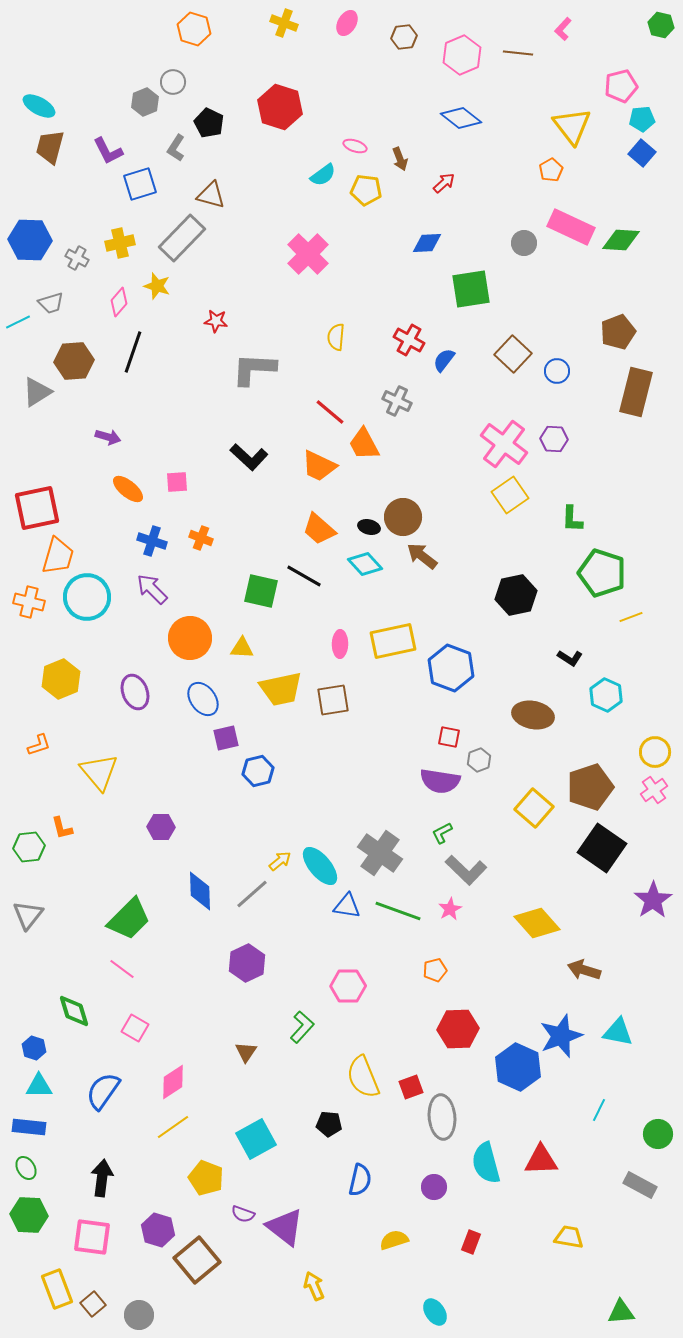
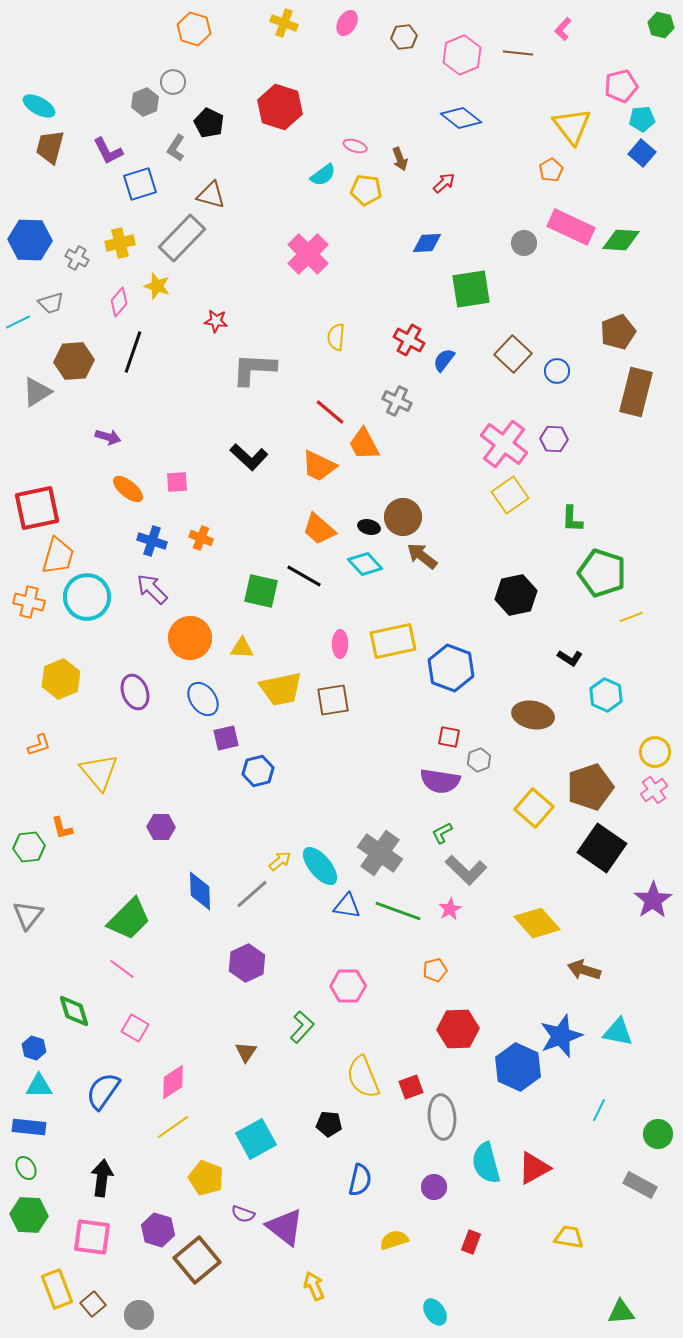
red triangle at (541, 1160): moved 7 px left, 8 px down; rotated 27 degrees counterclockwise
